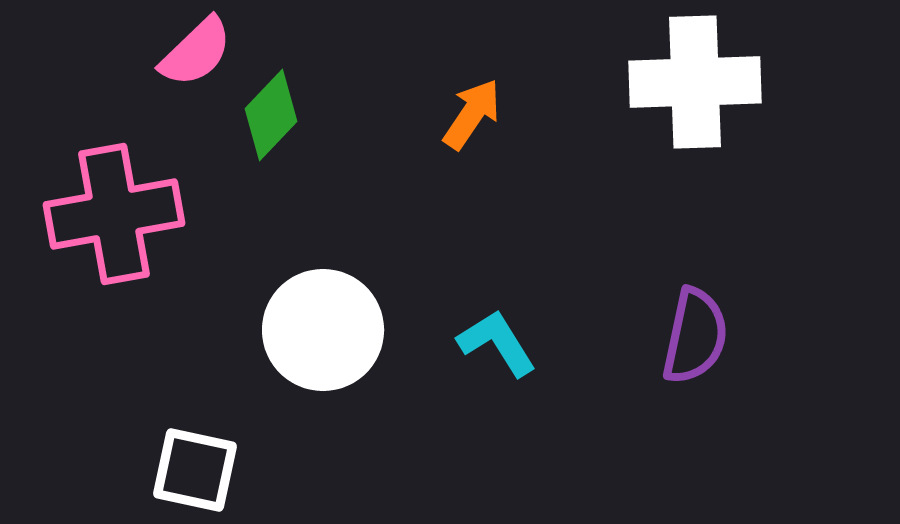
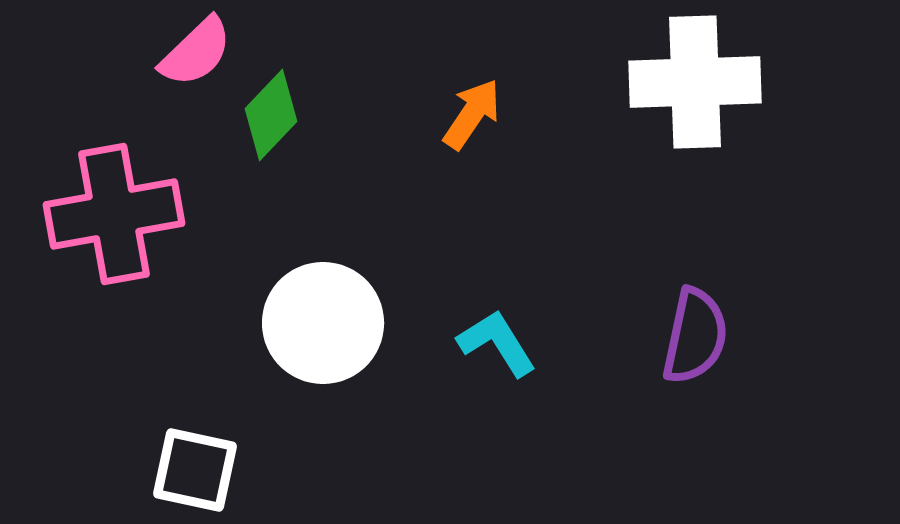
white circle: moved 7 px up
